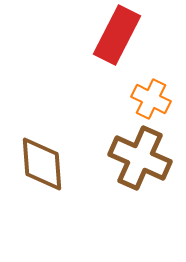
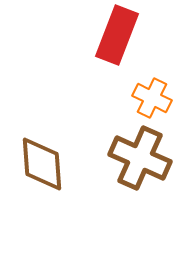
red rectangle: rotated 6 degrees counterclockwise
orange cross: moved 1 px right, 1 px up
